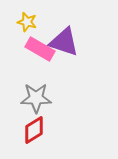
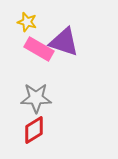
pink rectangle: moved 1 px left
